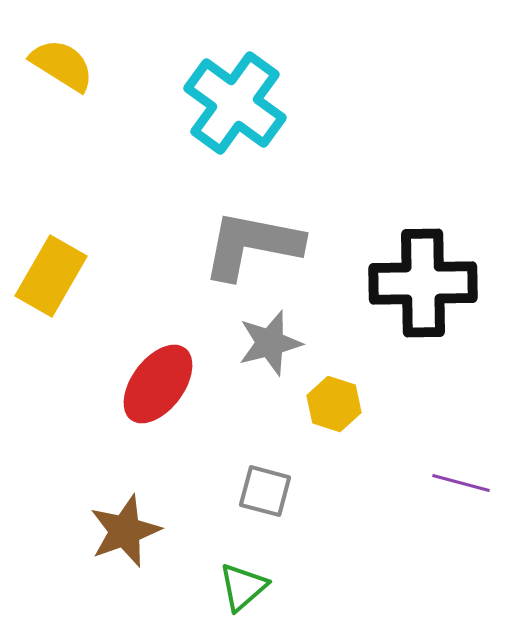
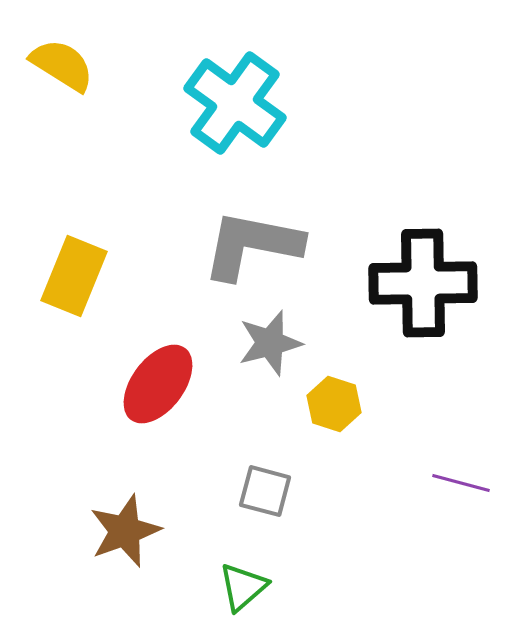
yellow rectangle: moved 23 px right; rotated 8 degrees counterclockwise
